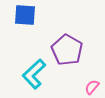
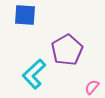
purple pentagon: rotated 12 degrees clockwise
